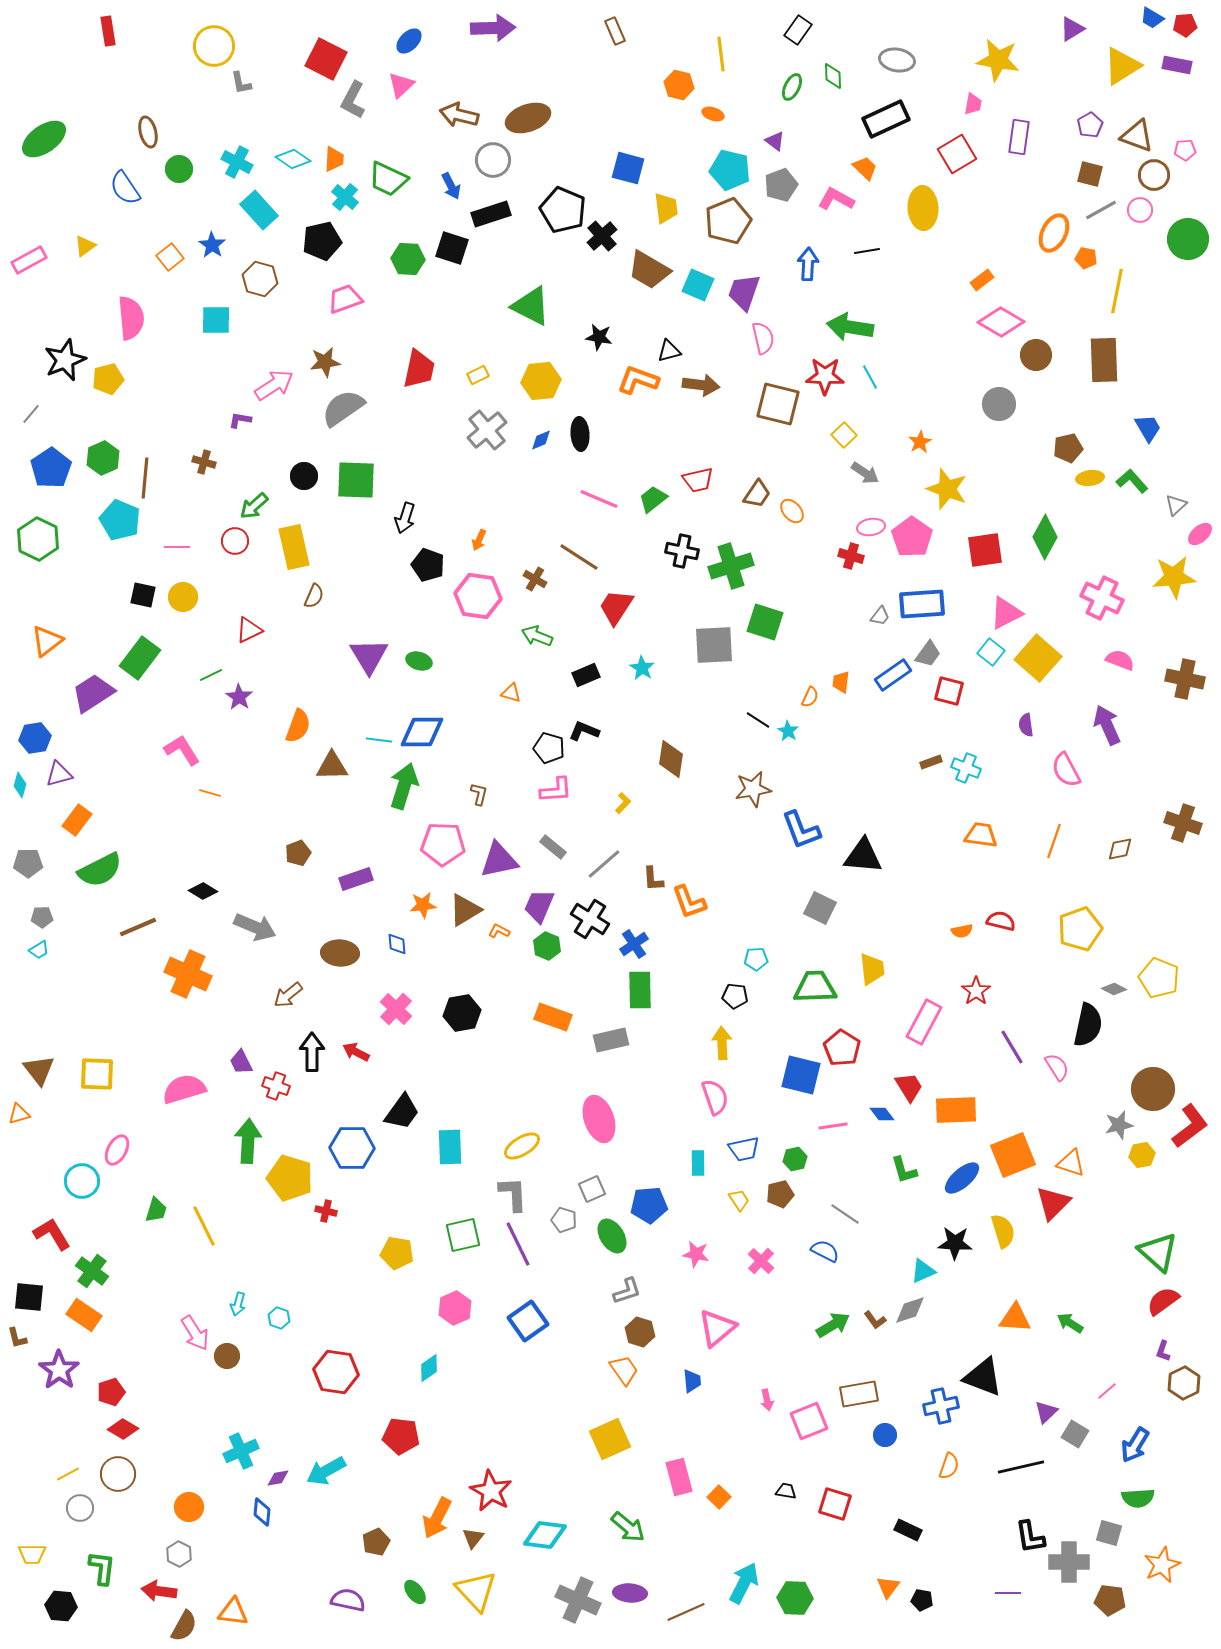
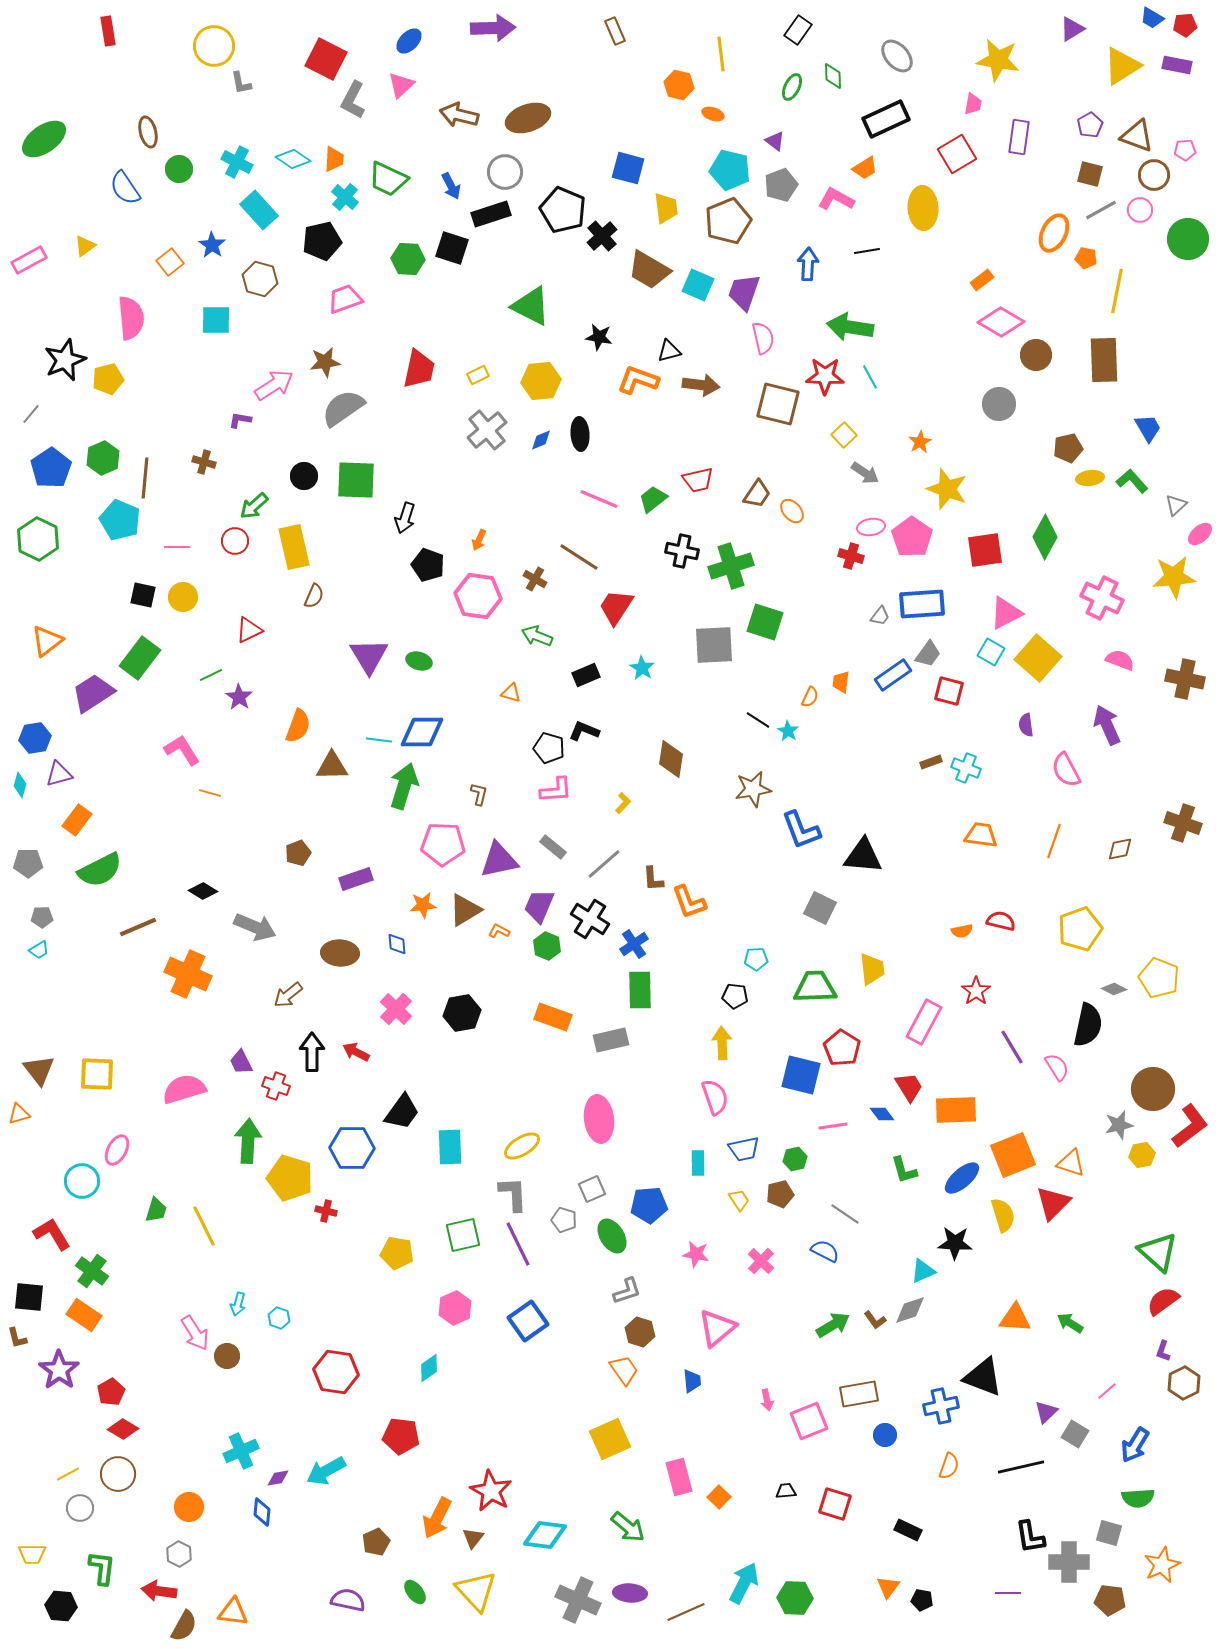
gray ellipse at (897, 60): moved 4 px up; rotated 40 degrees clockwise
gray circle at (493, 160): moved 12 px right, 12 px down
orange trapezoid at (865, 168): rotated 104 degrees clockwise
orange square at (170, 257): moved 5 px down
cyan square at (991, 652): rotated 8 degrees counterclockwise
pink ellipse at (599, 1119): rotated 12 degrees clockwise
yellow semicircle at (1003, 1231): moved 16 px up
red pentagon at (111, 1392): rotated 12 degrees counterclockwise
black trapezoid at (786, 1491): rotated 15 degrees counterclockwise
